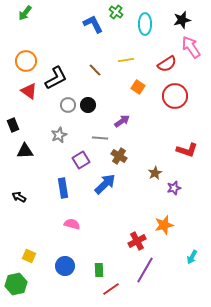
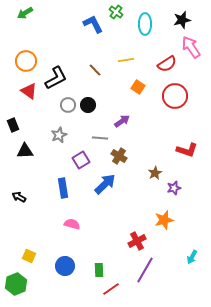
green arrow: rotated 21 degrees clockwise
orange star: moved 5 px up
green hexagon: rotated 10 degrees counterclockwise
